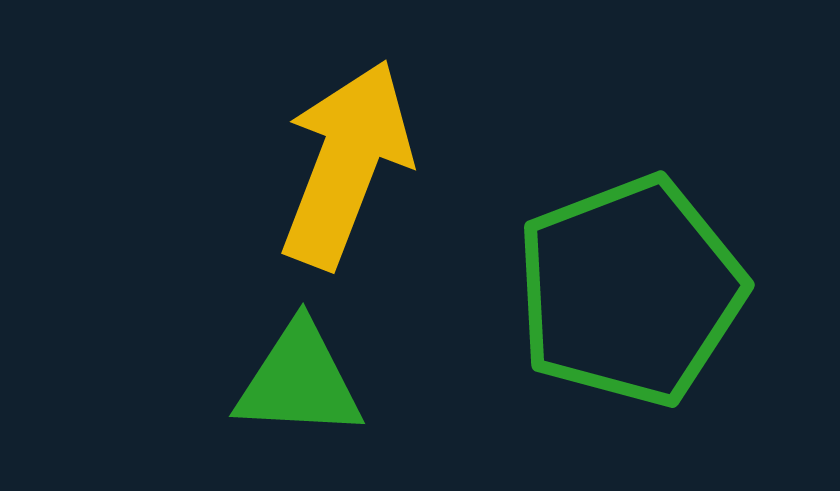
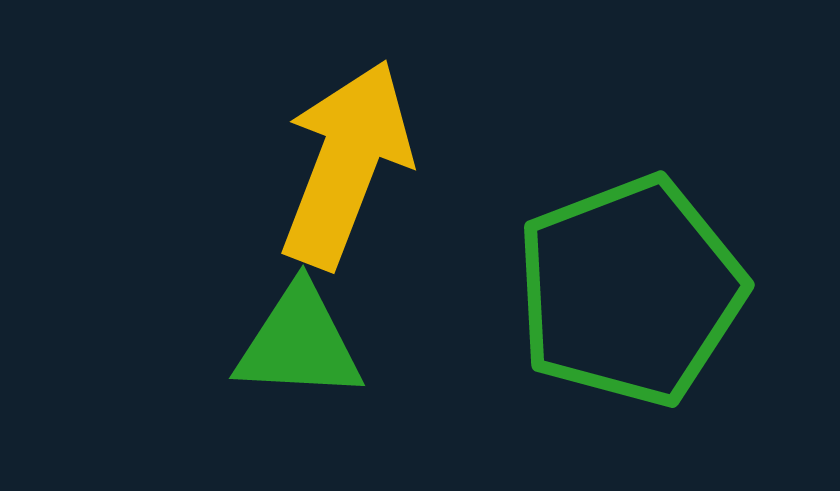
green triangle: moved 38 px up
